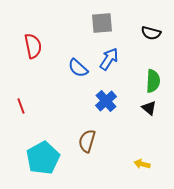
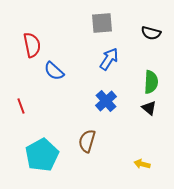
red semicircle: moved 1 px left, 1 px up
blue semicircle: moved 24 px left, 3 px down
green semicircle: moved 2 px left, 1 px down
cyan pentagon: moved 1 px left, 3 px up
